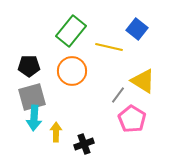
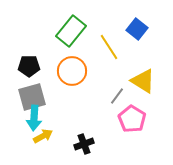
yellow line: rotated 44 degrees clockwise
gray line: moved 1 px left, 1 px down
yellow arrow: moved 13 px left, 4 px down; rotated 60 degrees clockwise
